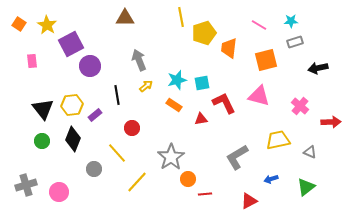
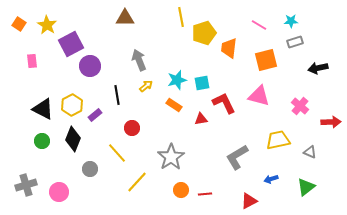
yellow hexagon at (72, 105): rotated 20 degrees counterclockwise
black triangle at (43, 109): rotated 25 degrees counterclockwise
gray circle at (94, 169): moved 4 px left
orange circle at (188, 179): moved 7 px left, 11 px down
